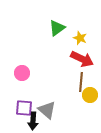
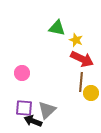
green triangle: rotated 48 degrees clockwise
yellow star: moved 4 px left, 2 px down
yellow circle: moved 1 px right, 2 px up
gray triangle: rotated 36 degrees clockwise
black arrow: rotated 108 degrees clockwise
